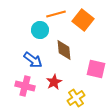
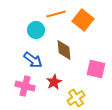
cyan circle: moved 4 px left
